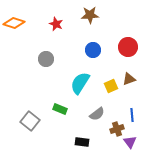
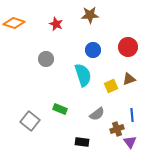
cyan semicircle: moved 3 px right, 8 px up; rotated 130 degrees clockwise
